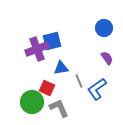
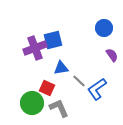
blue square: moved 1 px right, 1 px up
purple cross: moved 2 px left, 1 px up
purple semicircle: moved 5 px right, 3 px up
gray line: rotated 24 degrees counterclockwise
green circle: moved 1 px down
